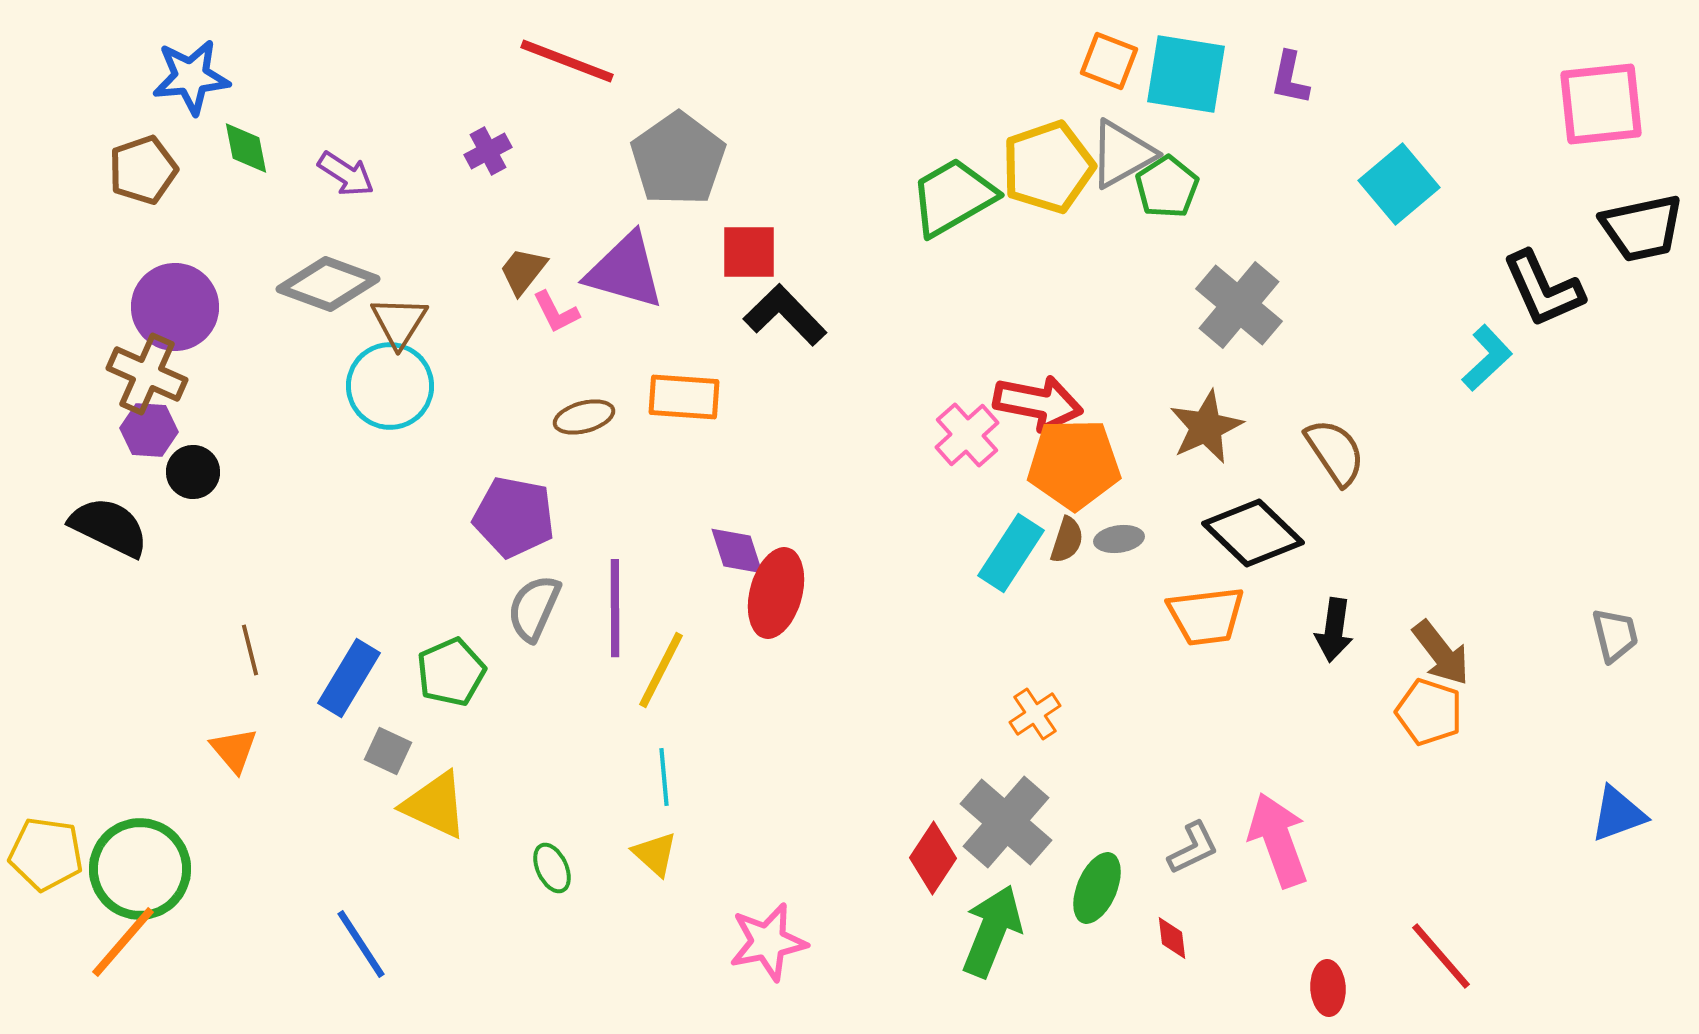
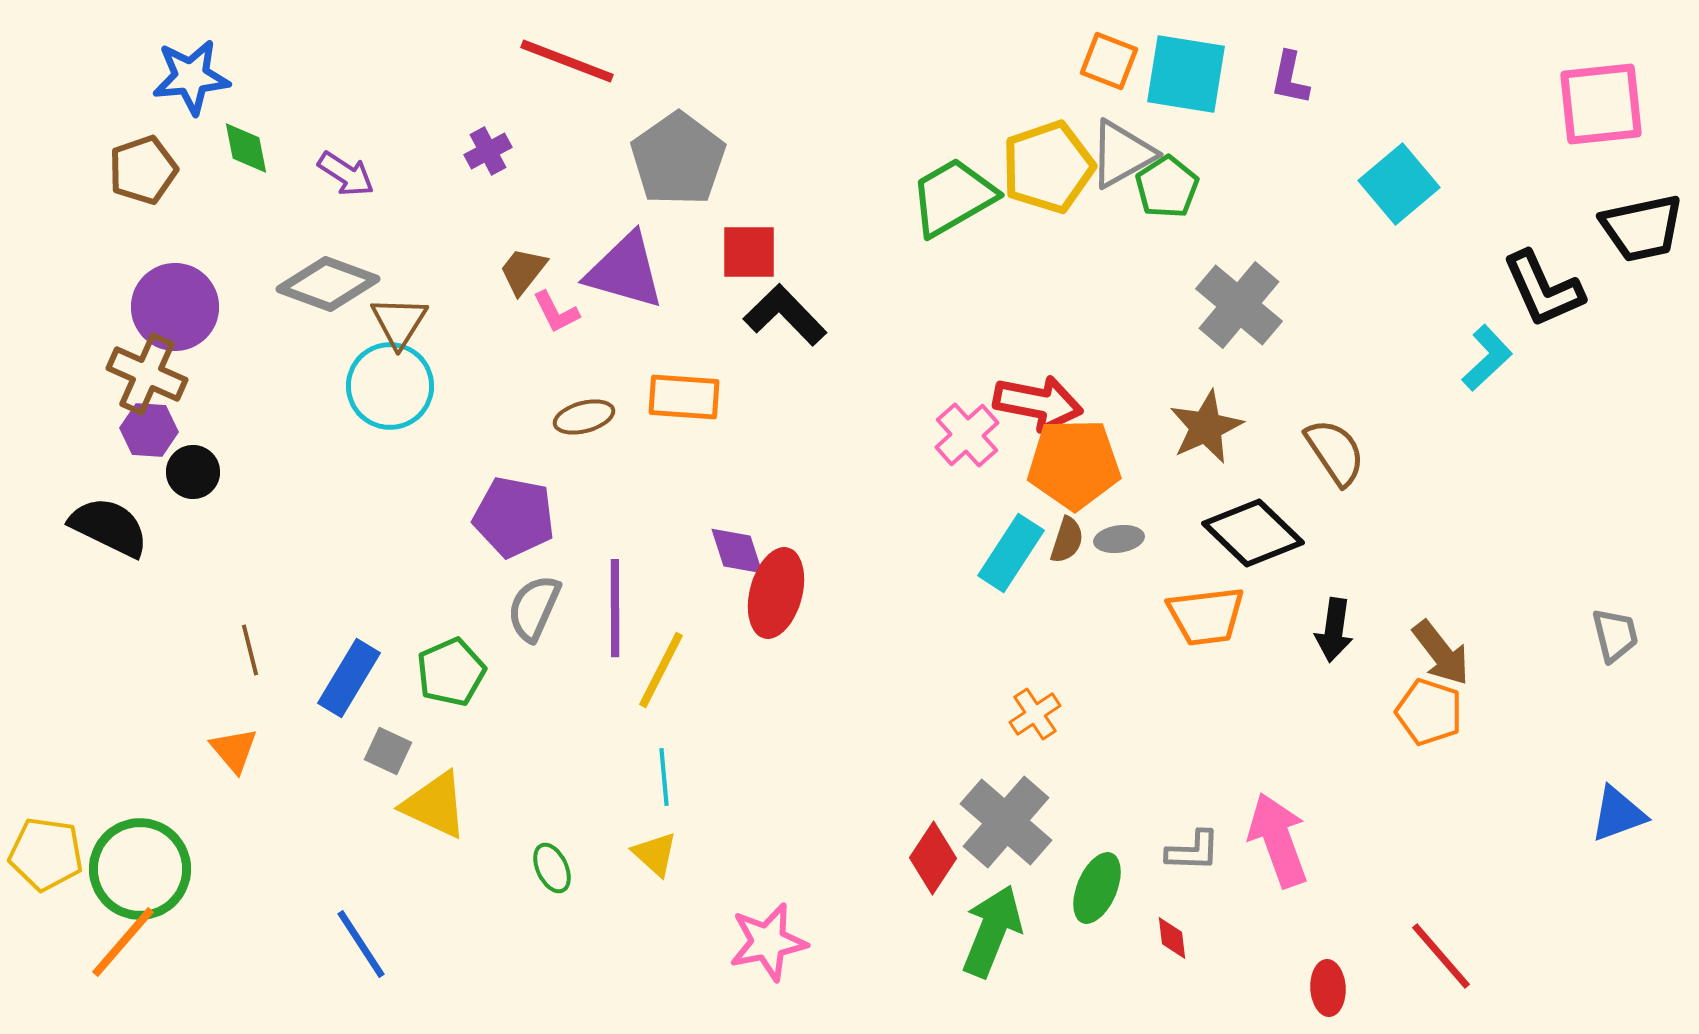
gray L-shape at (1193, 848): moved 3 px down; rotated 28 degrees clockwise
